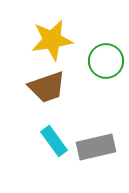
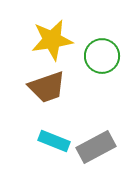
green circle: moved 4 px left, 5 px up
cyan rectangle: rotated 32 degrees counterclockwise
gray rectangle: rotated 15 degrees counterclockwise
